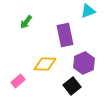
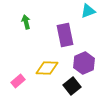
green arrow: rotated 128 degrees clockwise
yellow diamond: moved 2 px right, 4 px down
